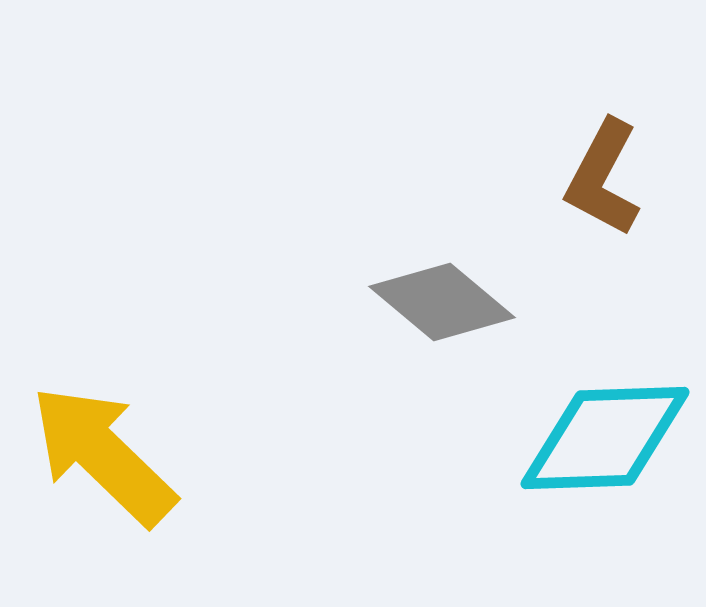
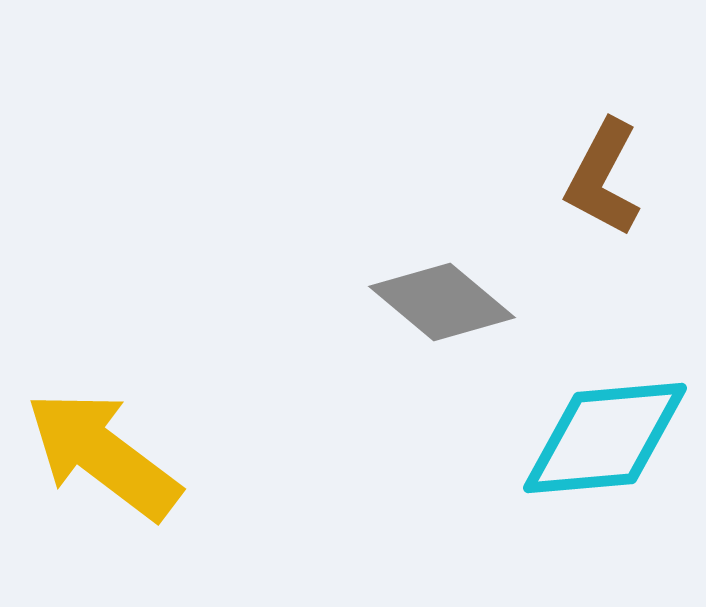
cyan diamond: rotated 3 degrees counterclockwise
yellow arrow: rotated 7 degrees counterclockwise
